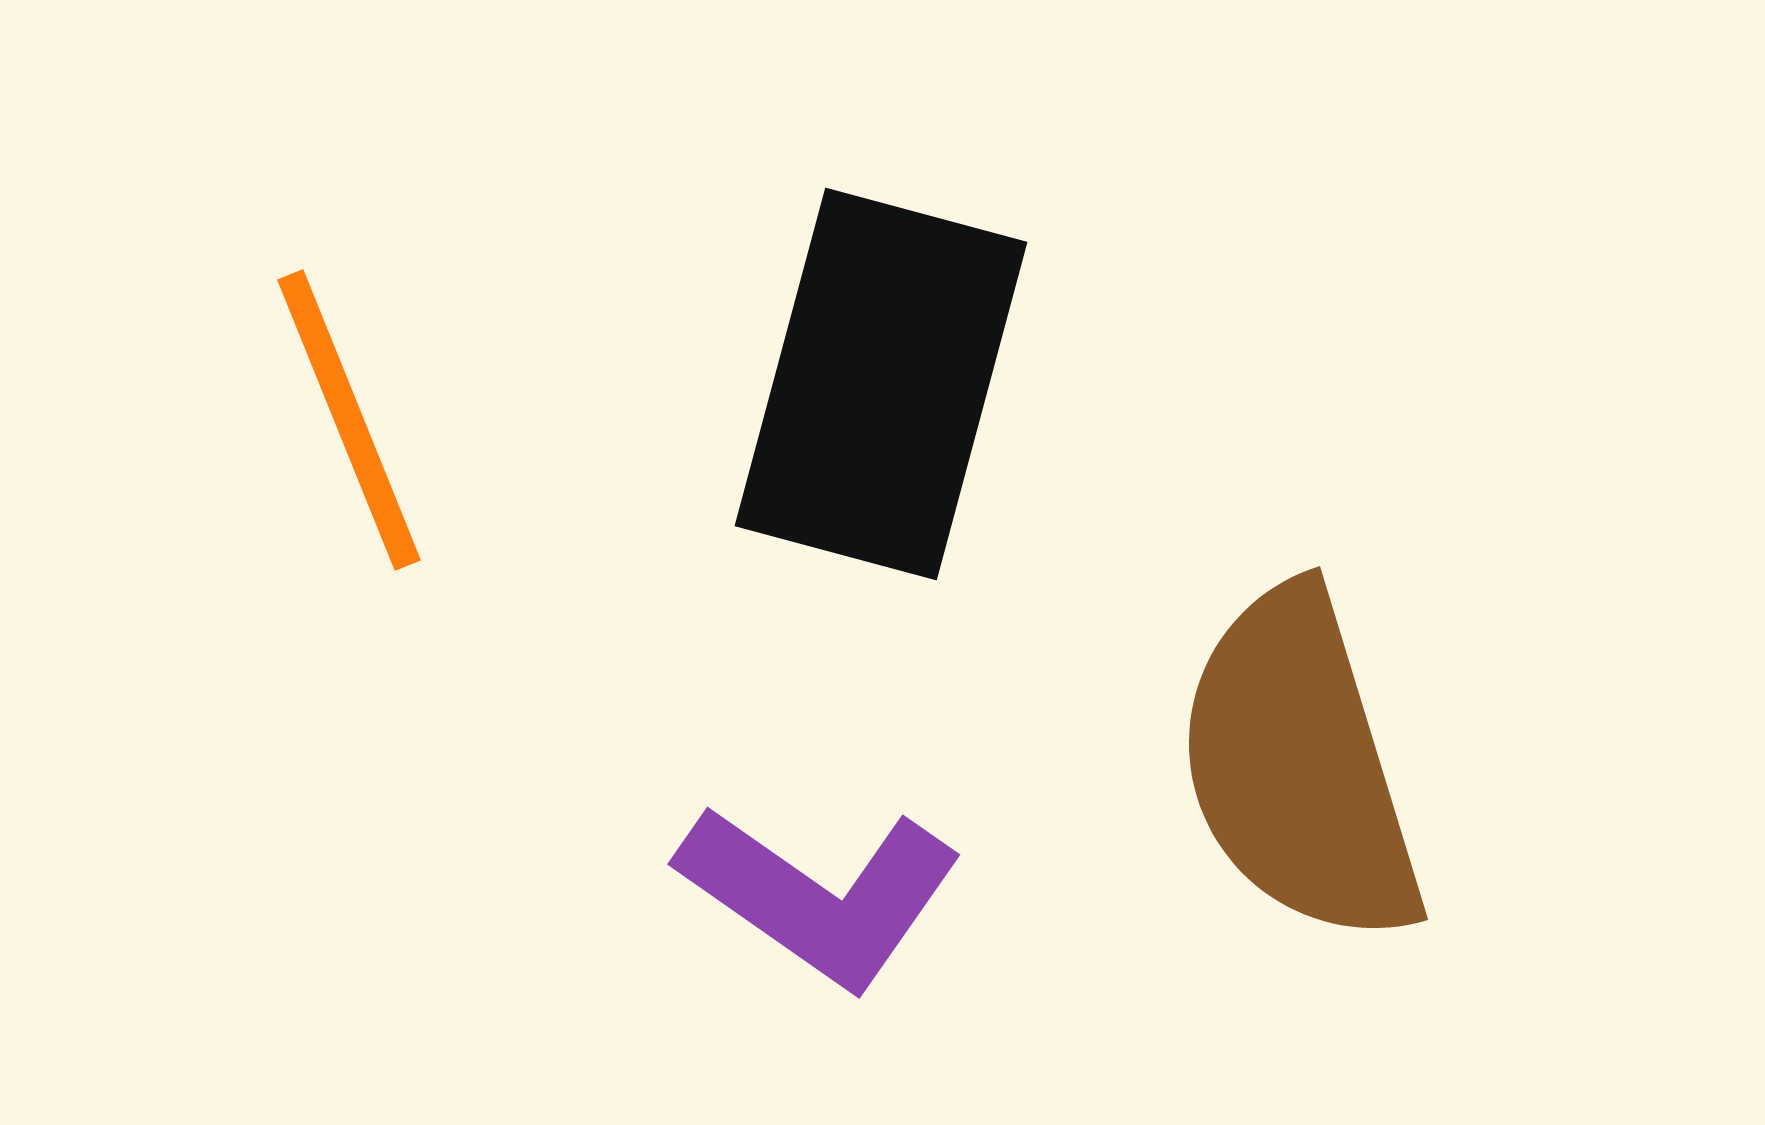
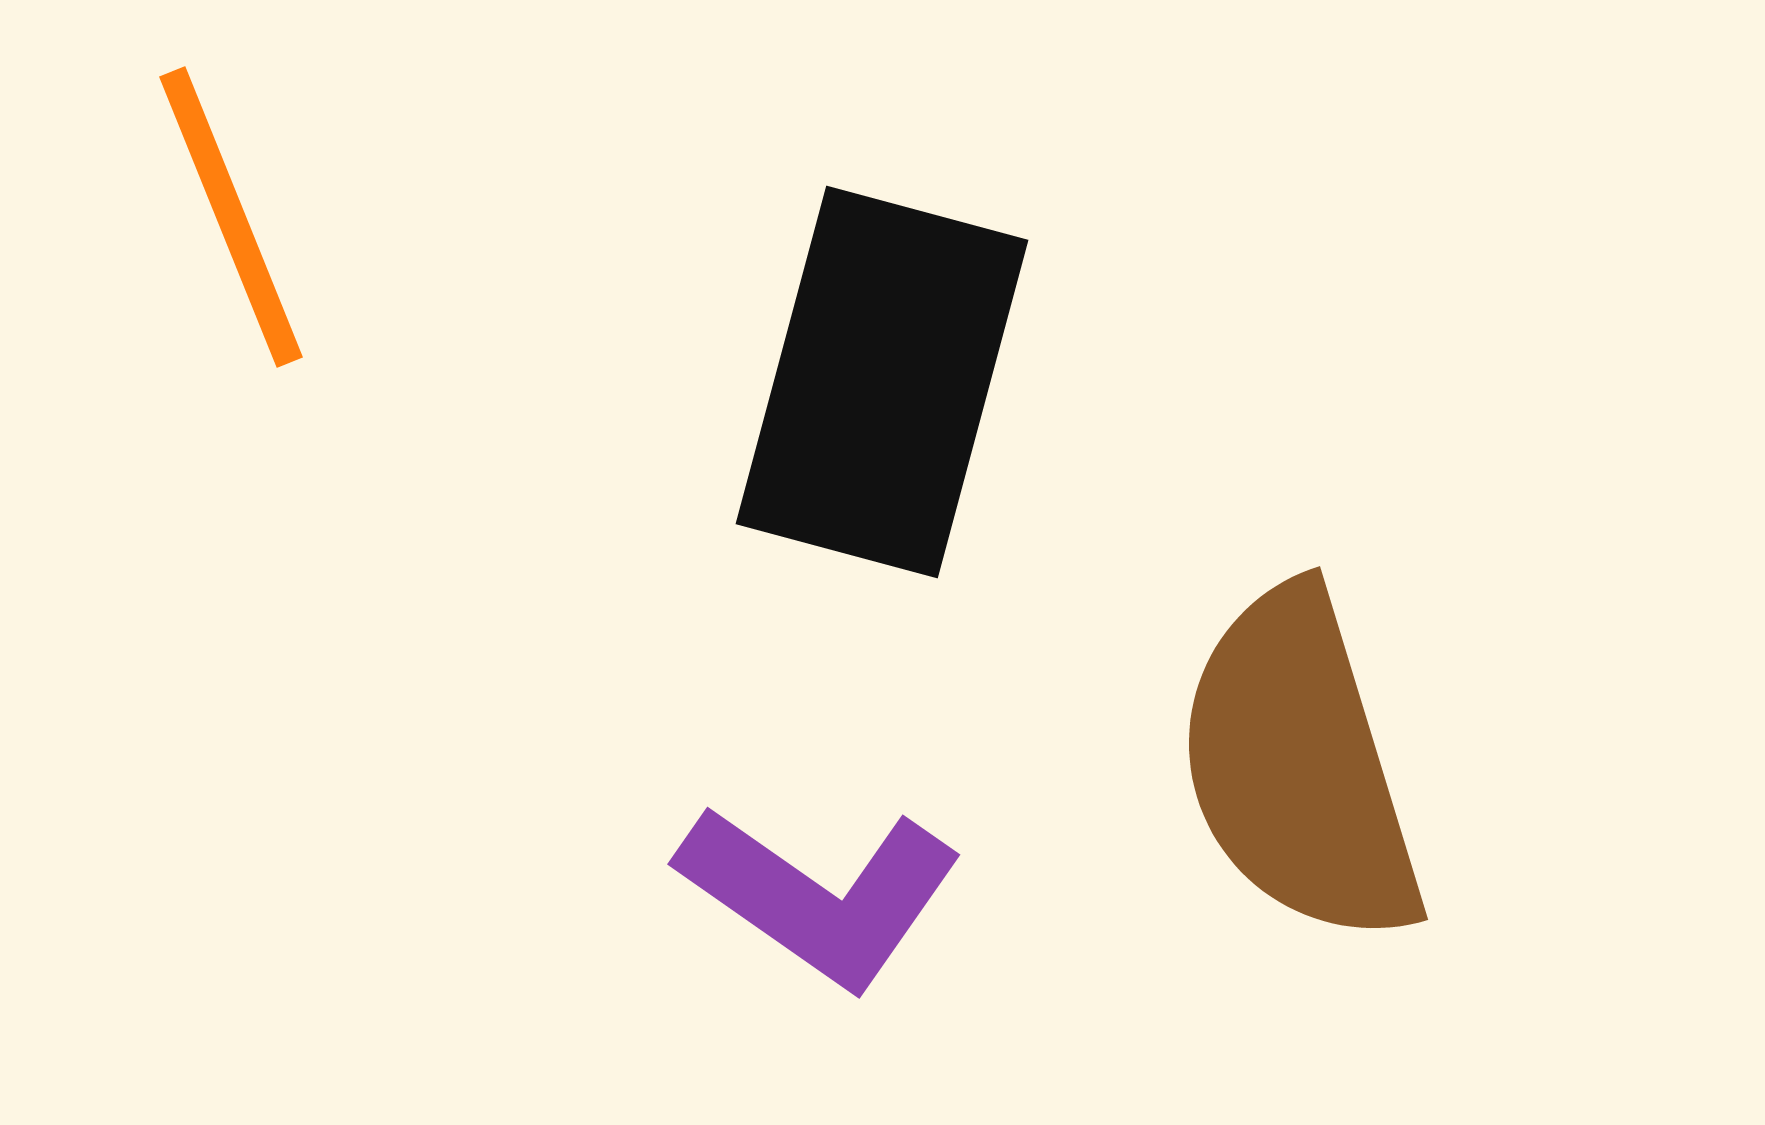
black rectangle: moved 1 px right, 2 px up
orange line: moved 118 px left, 203 px up
